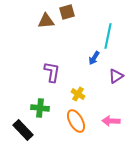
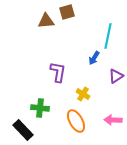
purple L-shape: moved 6 px right
yellow cross: moved 5 px right
pink arrow: moved 2 px right, 1 px up
